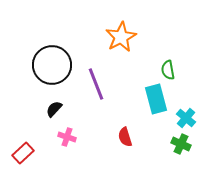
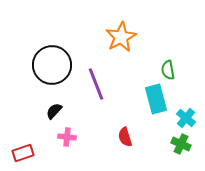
black semicircle: moved 2 px down
pink cross: rotated 12 degrees counterclockwise
red rectangle: rotated 25 degrees clockwise
